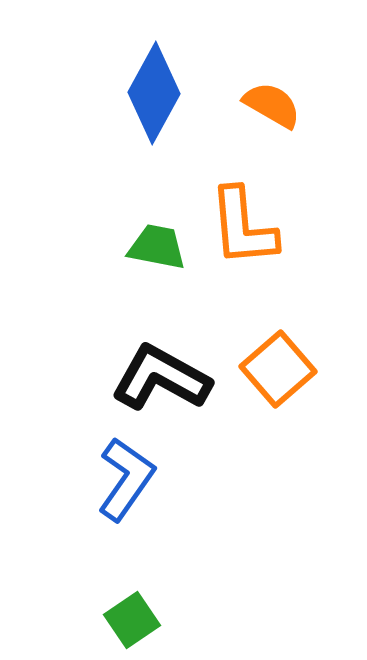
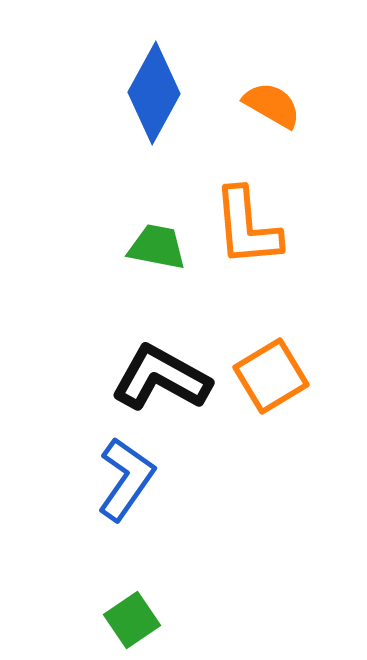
orange L-shape: moved 4 px right
orange square: moved 7 px left, 7 px down; rotated 10 degrees clockwise
